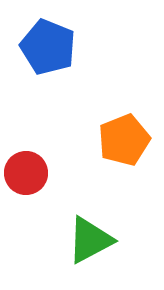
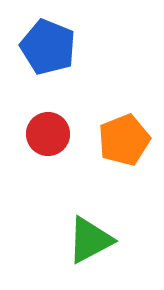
red circle: moved 22 px right, 39 px up
